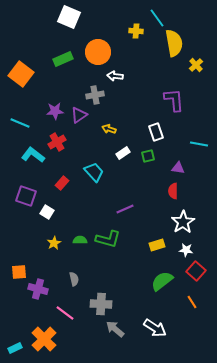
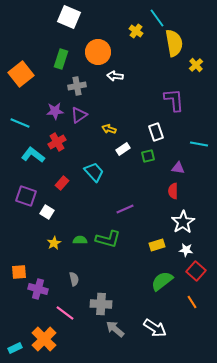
yellow cross at (136, 31): rotated 32 degrees clockwise
green rectangle at (63, 59): moved 2 px left; rotated 48 degrees counterclockwise
orange square at (21, 74): rotated 15 degrees clockwise
gray cross at (95, 95): moved 18 px left, 9 px up
white rectangle at (123, 153): moved 4 px up
